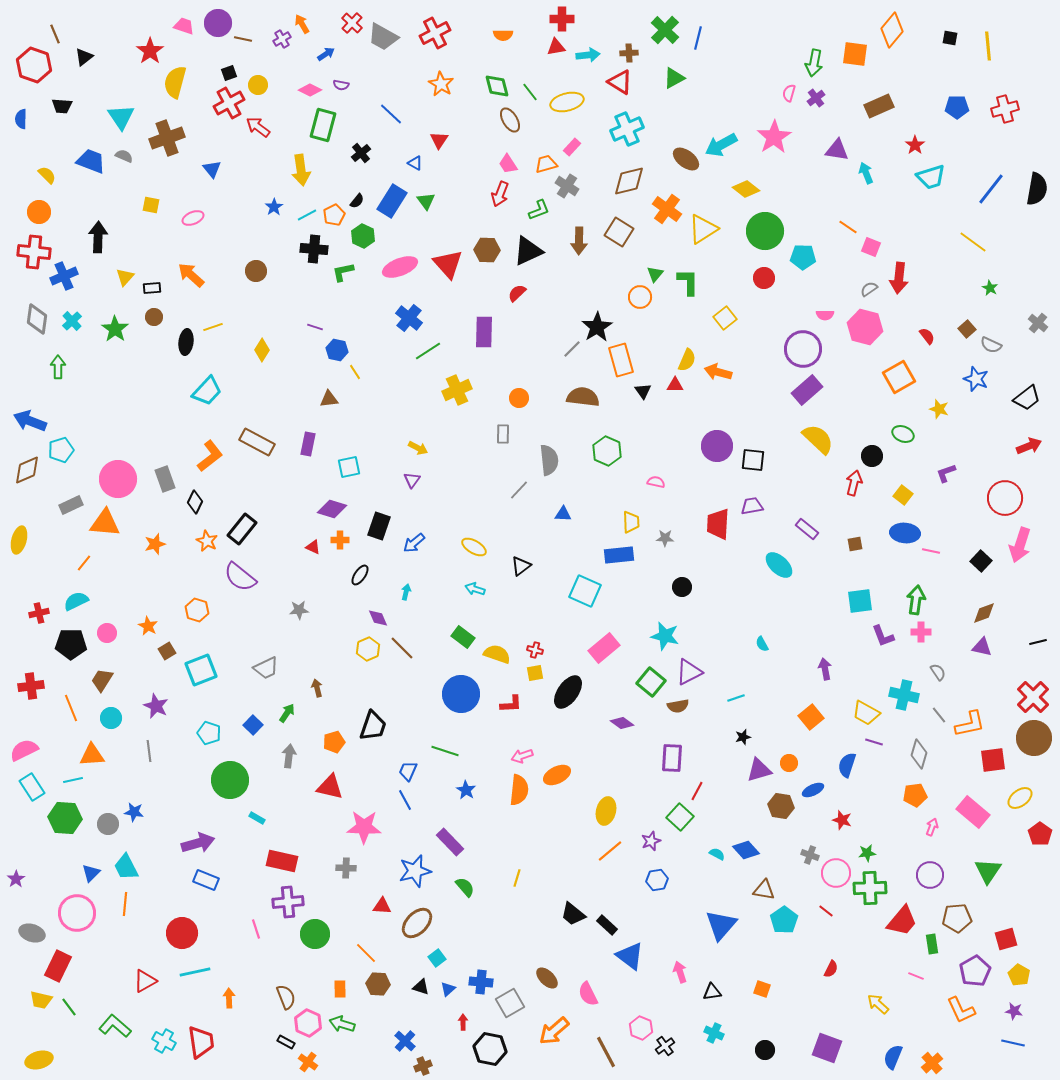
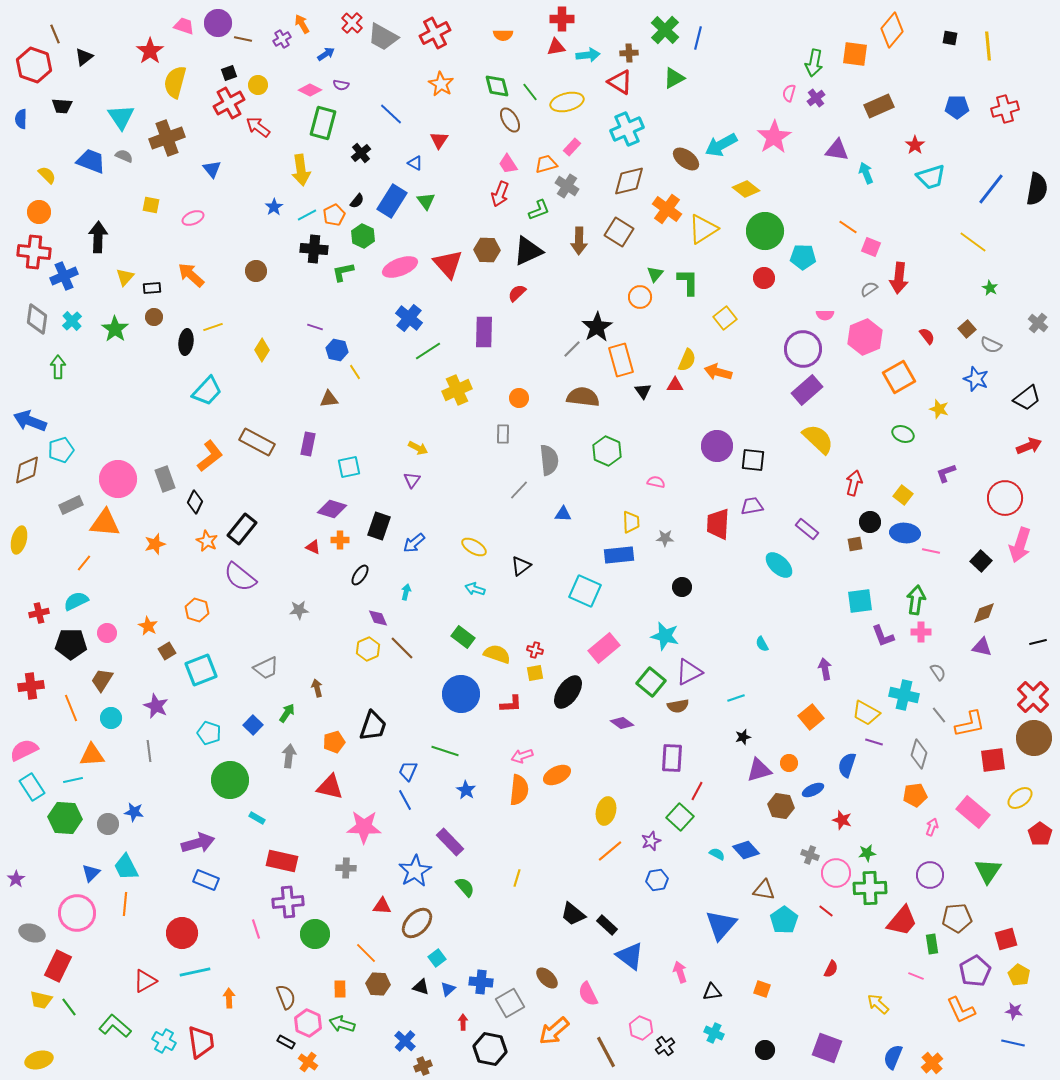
green rectangle at (323, 125): moved 2 px up
pink hexagon at (865, 327): moved 10 px down; rotated 24 degrees clockwise
black circle at (872, 456): moved 2 px left, 66 px down
blue star at (415, 871): rotated 16 degrees counterclockwise
